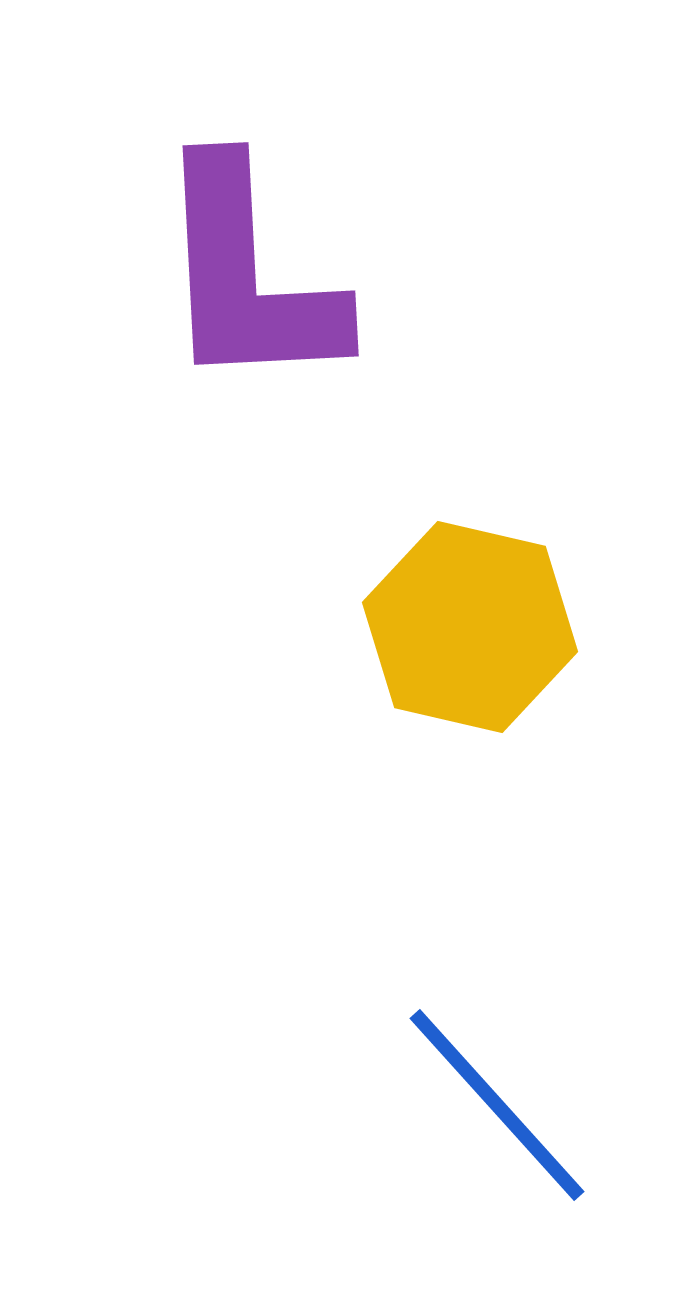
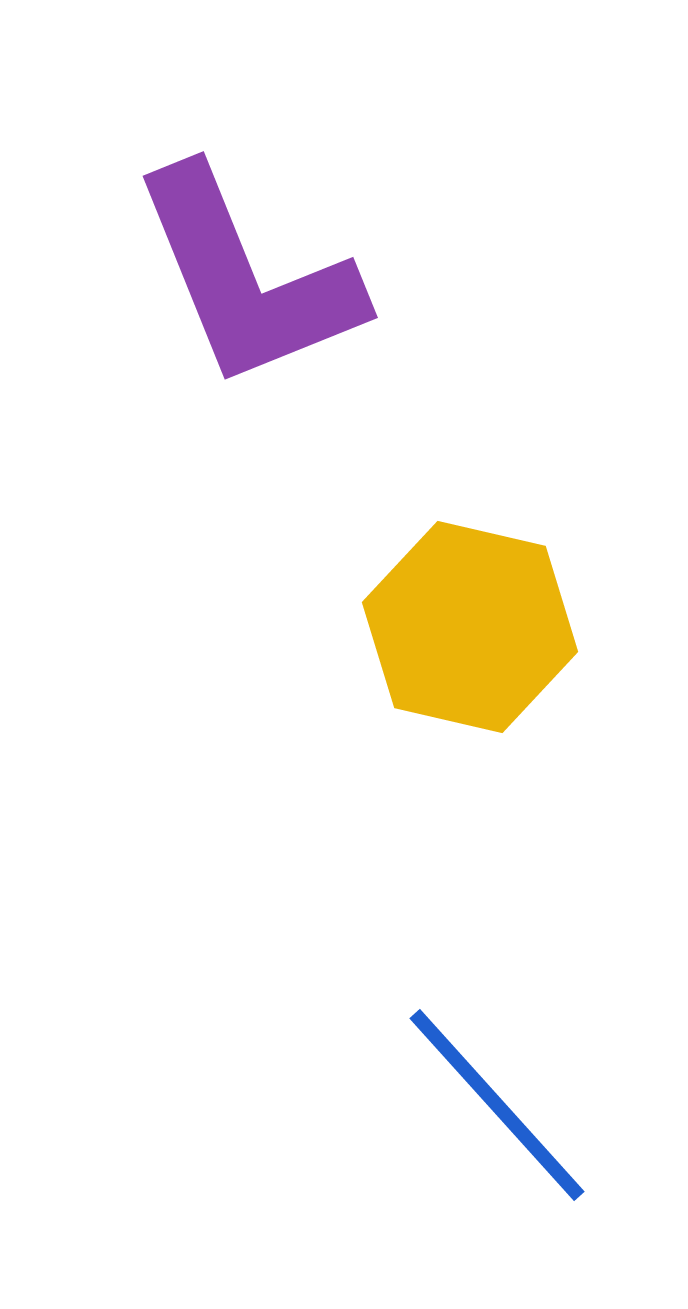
purple L-shape: moved 1 px left, 2 px down; rotated 19 degrees counterclockwise
